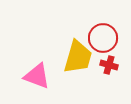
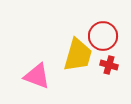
red circle: moved 2 px up
yellow trapezoid: moved 2 px up
